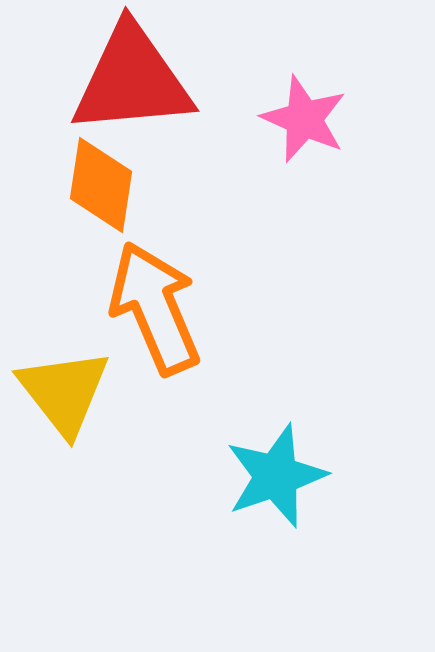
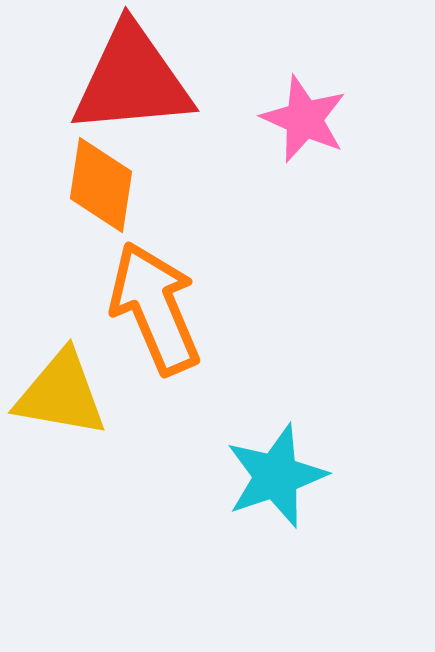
yellow triangle: moved 3 px left, 2 px down; rotated 42 degrees counterclockwise
